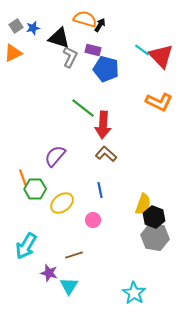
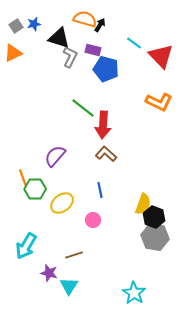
blue star: moved 1 px right, 4 px up
cyan line: moved 8 px left, 7 px up
